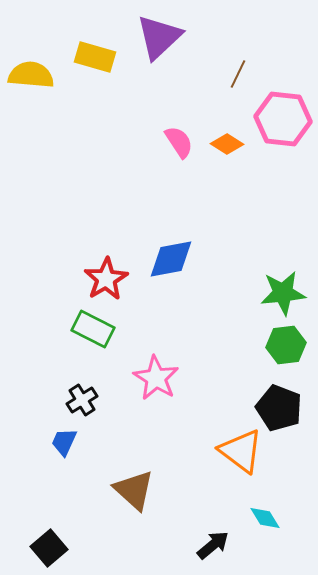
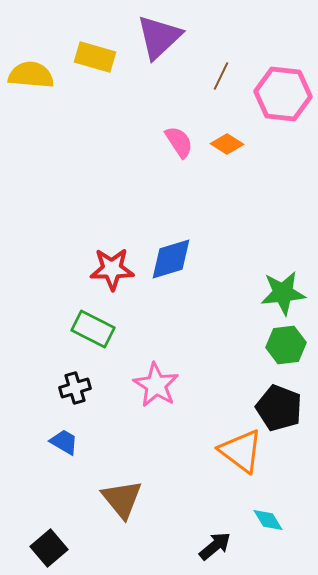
brown line: moved 17 px left, 2 px down
pink hexagon: moved 25 px up
blue diamond: rotated 6 degrees counterclockwise
red star: moved 6 px right, 10 px up; rotated 30 degrees clockwise
pink star: moved 7 px down
black cross: moved 7 px left, 12 px up; rotated 16 degrees clockwise
blue trapezoid: rotated 96 degrees clockwise
brown triangle: moved 12 px left, 9 px down; rotated 9 degrees clockwise
cyan diamond: moved 3 px right, 2 px down
black arrow: moved 2 px right, 1 px down
